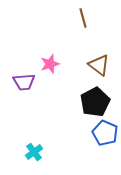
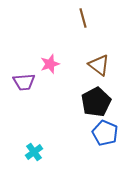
black pentagon: moved 1 px right
